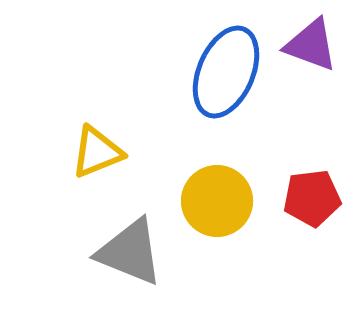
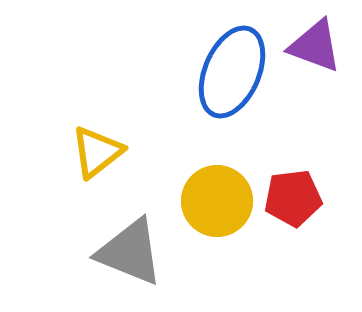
purple triangle: moved 4 px right, 1 px down
blue ellipse: moved 6 px right
yellow triangle: rotated 16 degrees counterclockwise
red pentagon: moved 19 px left
